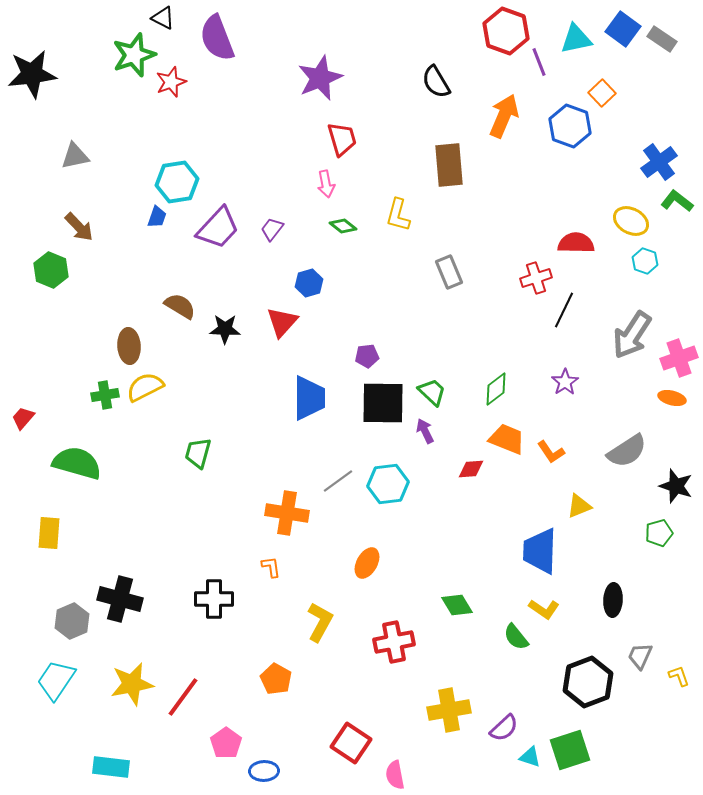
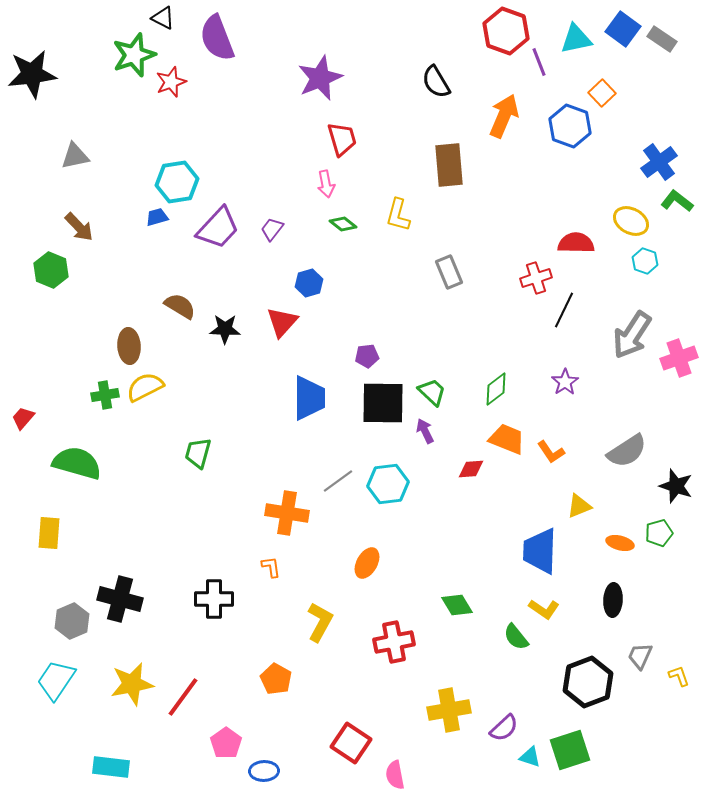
blue trapezoid at (157, 217): rotated 125 degrees counterclockwise
green diamond at (343, 226): moved 2 px up
orange ellipse at (672, 398): moved 52 px left, 145 px down
